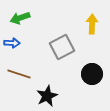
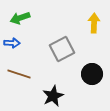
yellow arrow: moved 2 px right, 1 px up
gray square: moved 2 px down
black star: moved 6 px right
